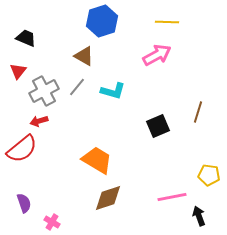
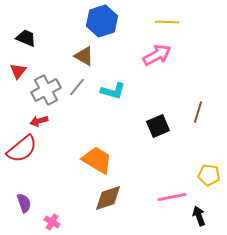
gray cross: moved 2 px right, 1 px up
